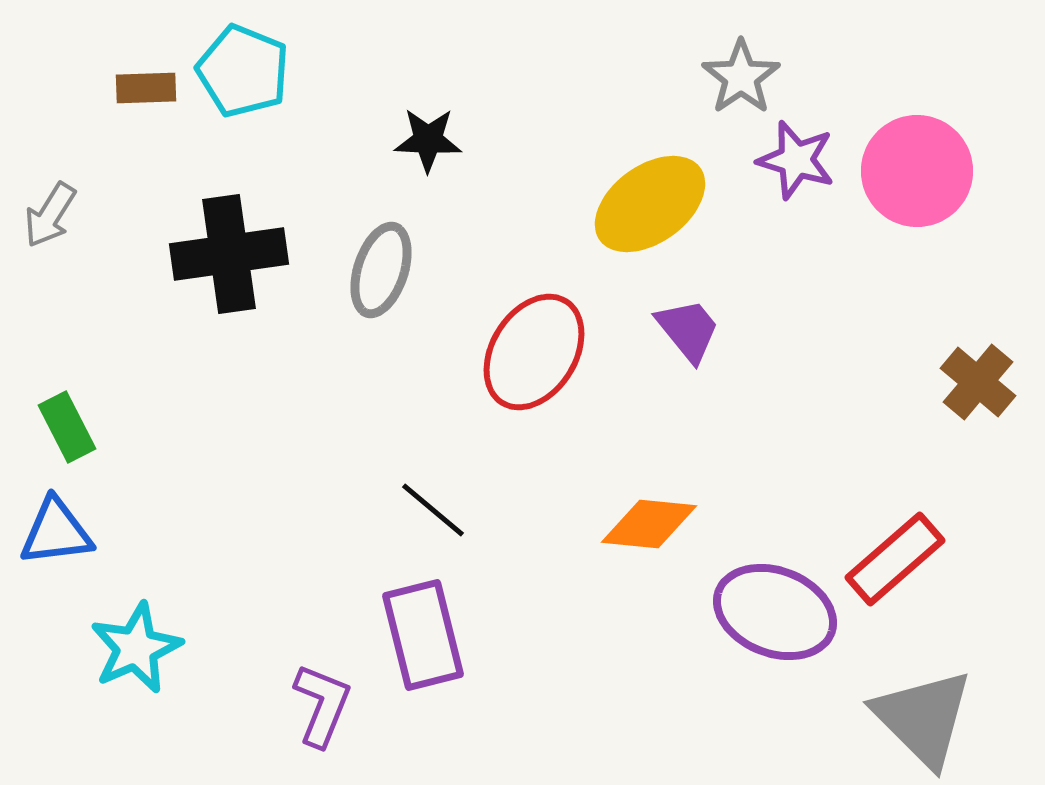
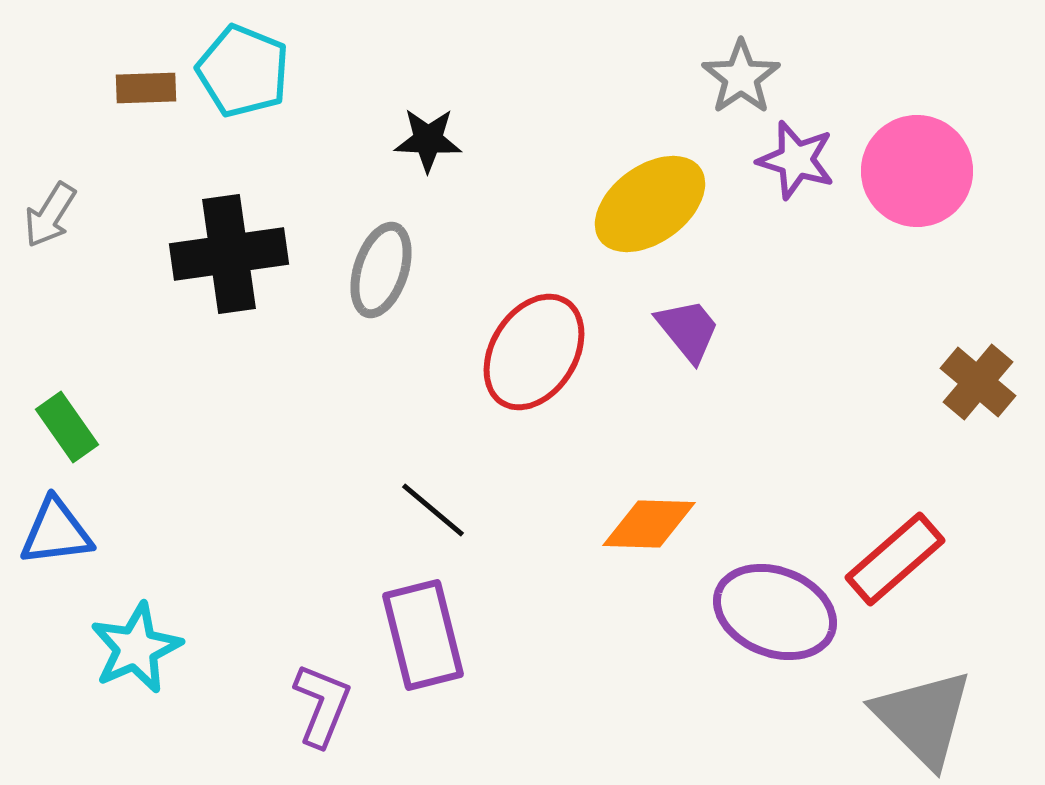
green rectangle: rotated 8 degrees counterclockwise
orange diamond: rotated 4 degrees counterclockwise
